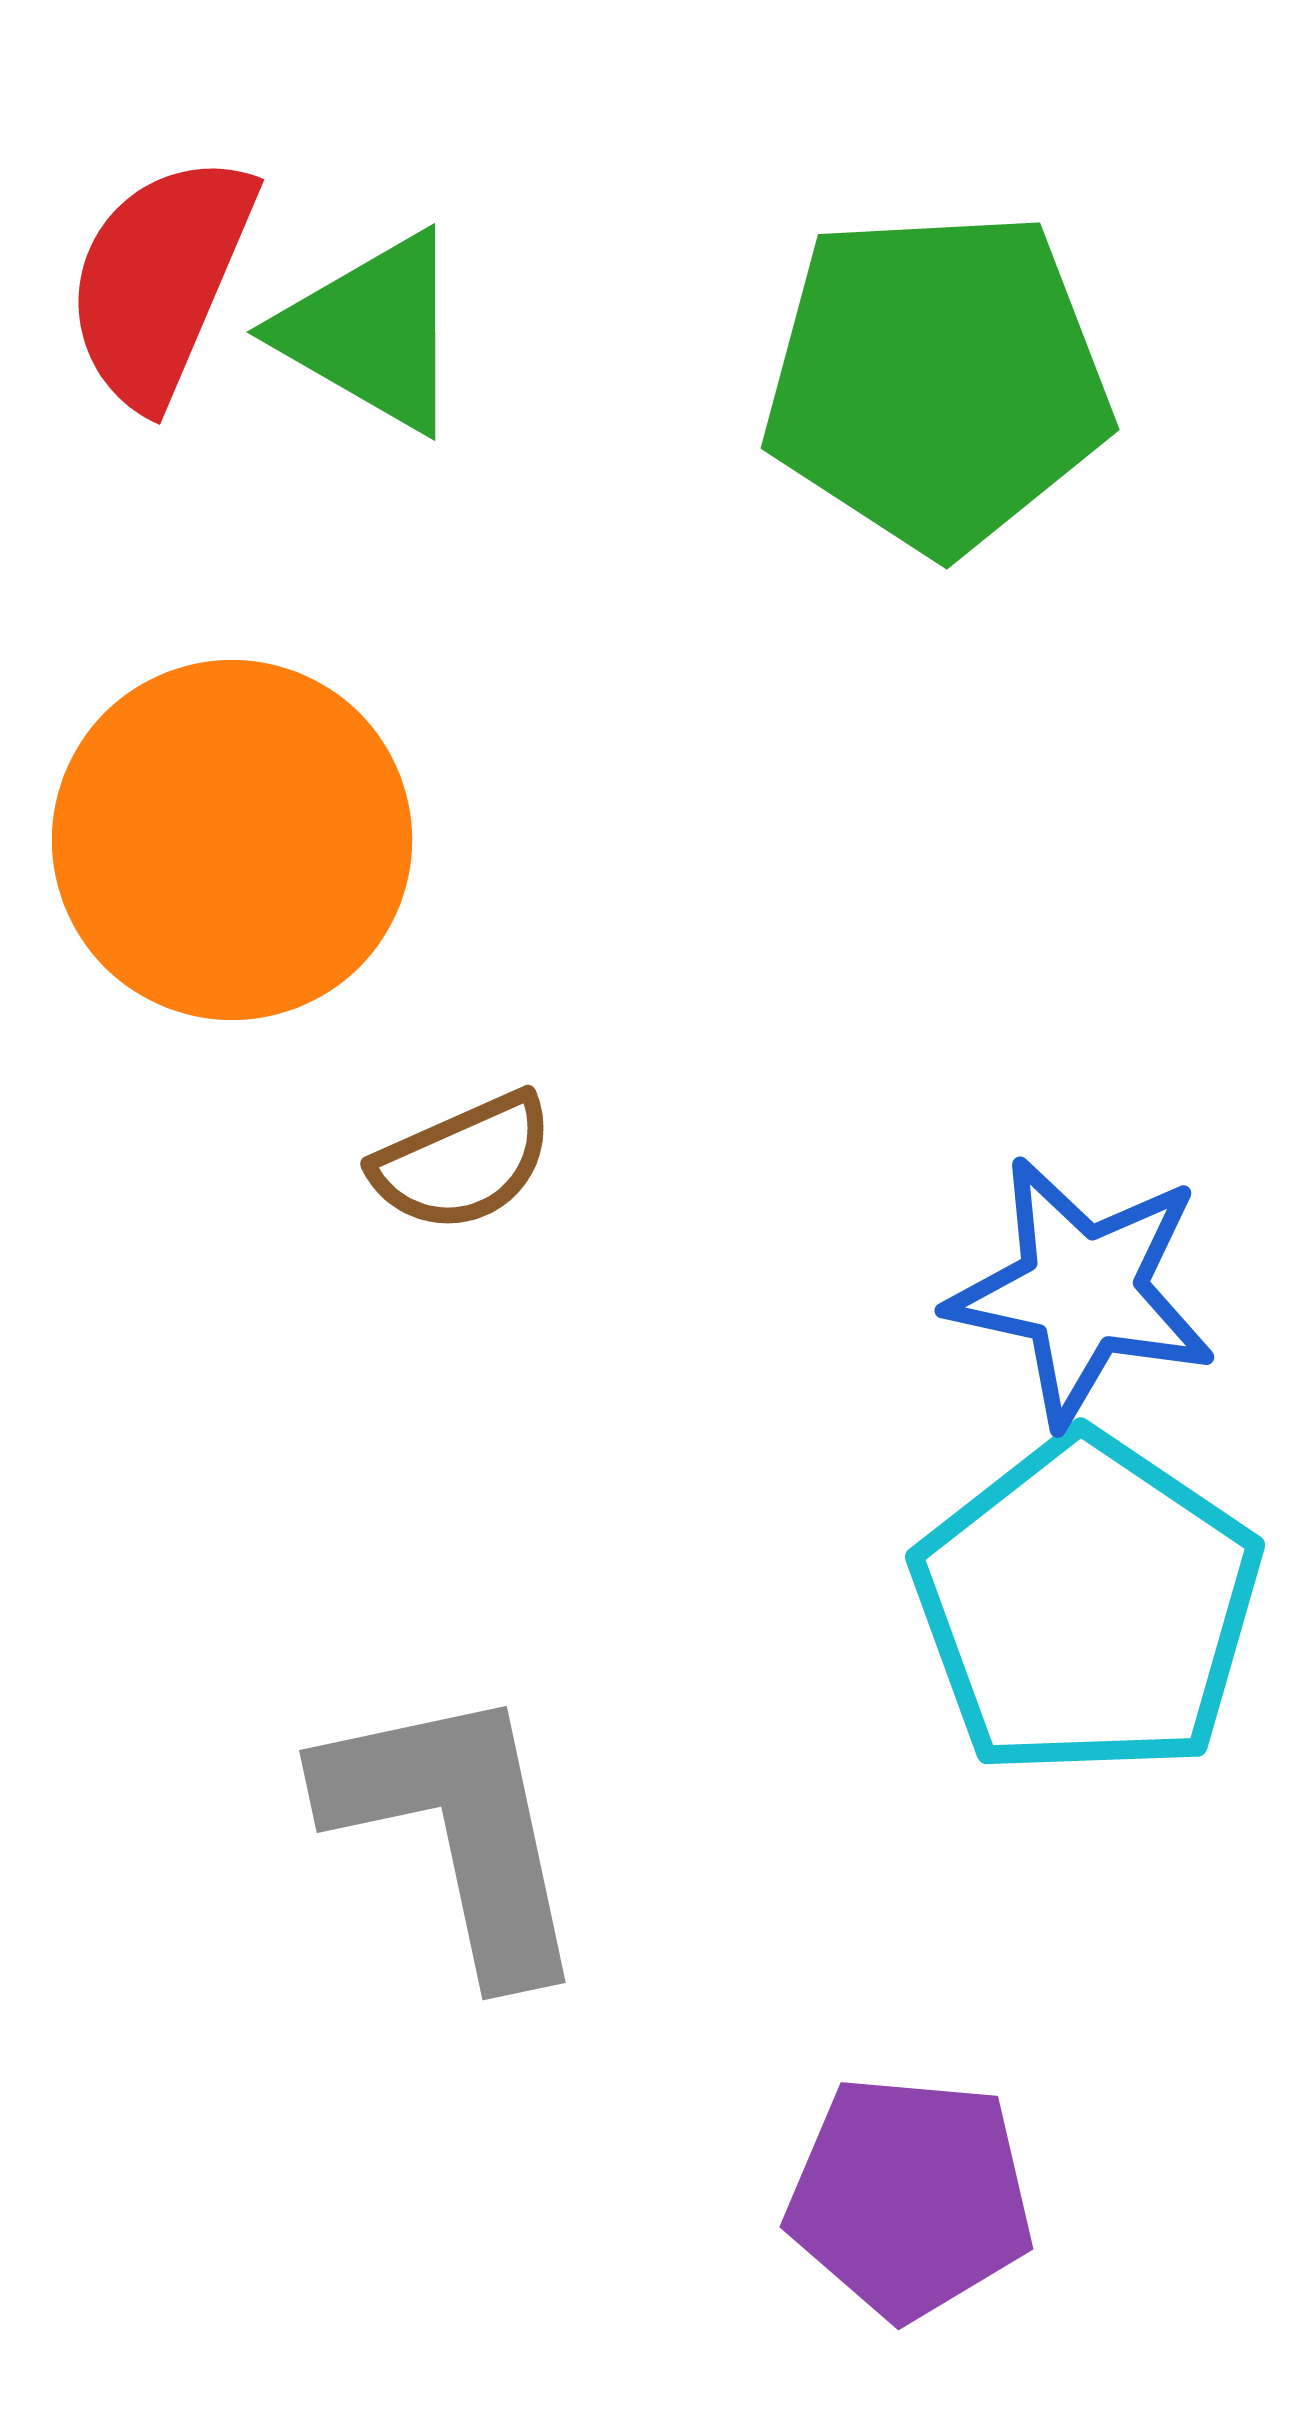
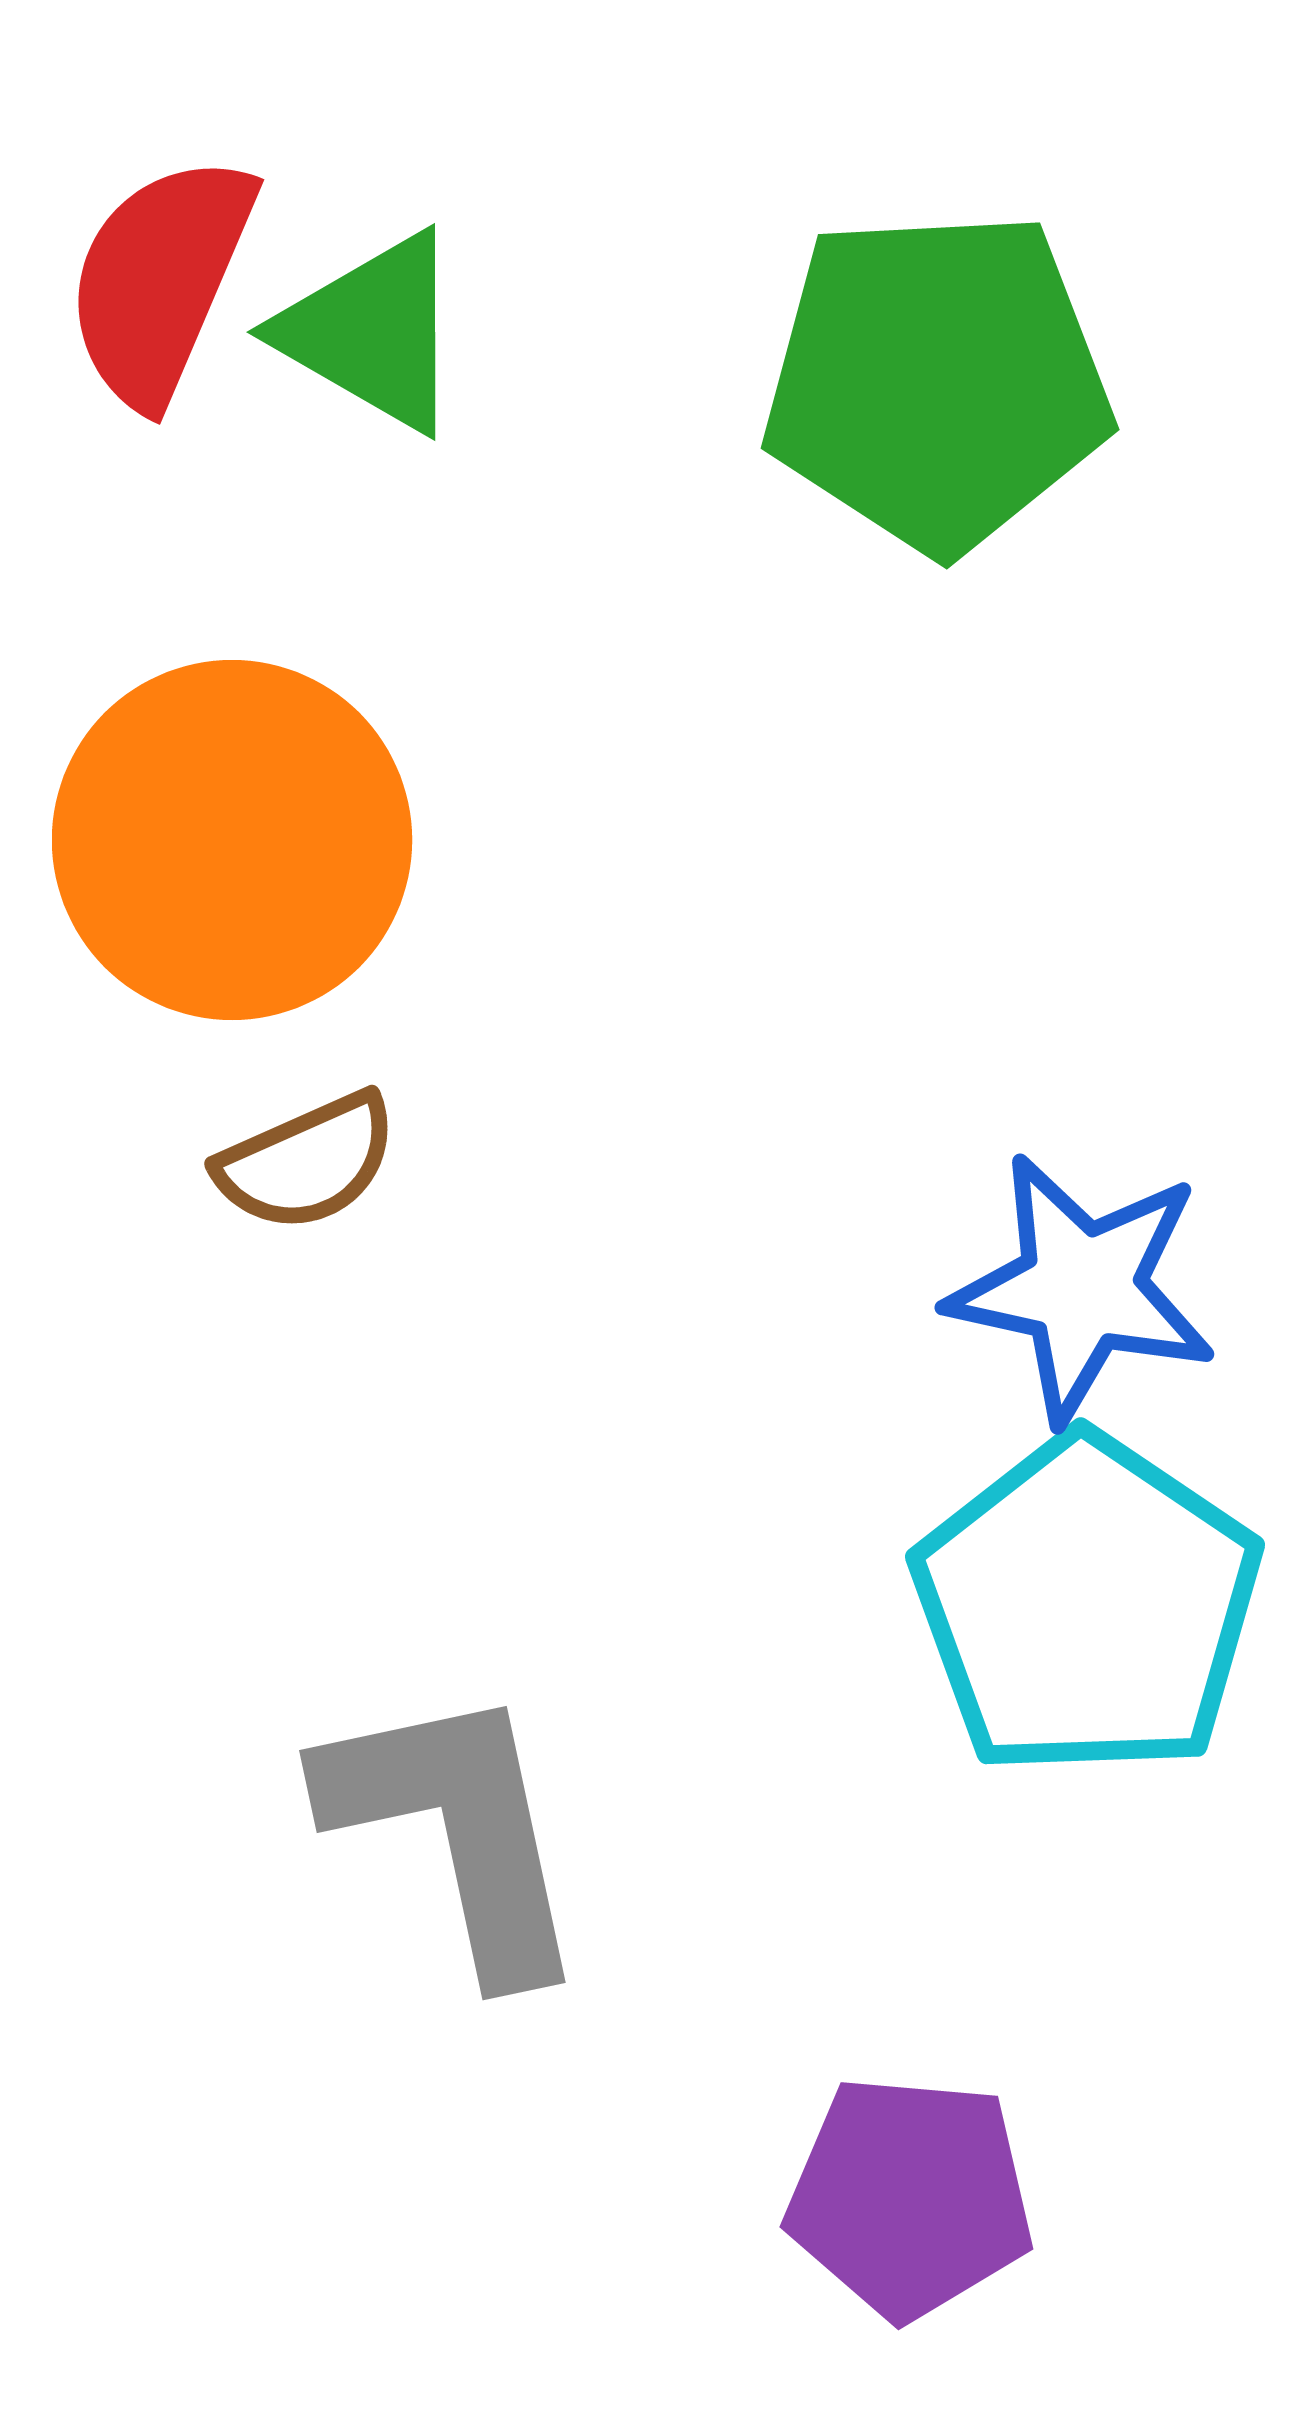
brown semicircle: moved 156 px left
blue star: moved 3 px up
